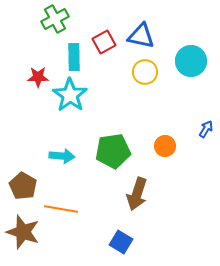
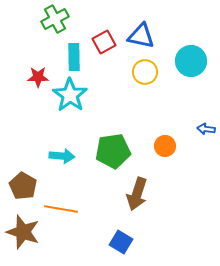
blue arrow: rotated 114 degrees counterclockwise
